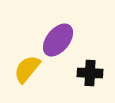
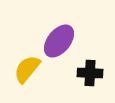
purple ellipse: moved 1 px right, 1 px down
